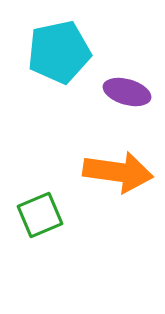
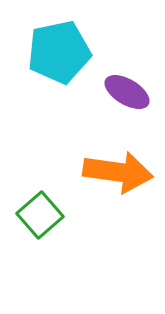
purple ellipse: rotated 15 degrees clockwise
green square: rotated 18 degrees counterclockwise
